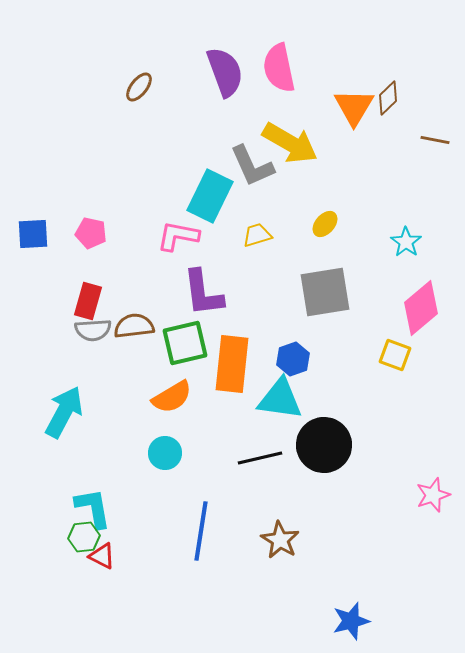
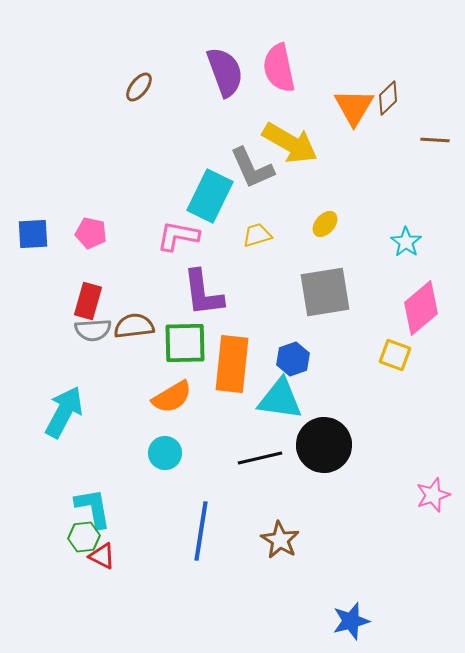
brown line: rotated 8 degrees counterclockwise
gray L-shape: moved 2 px down
green square: rotated 12 degrees clockwise
